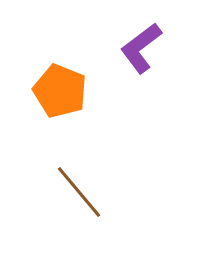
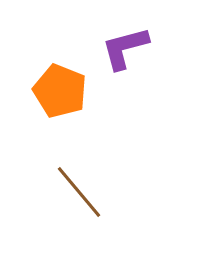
purple L-shape: moved 16 px left; rotated 22 degrees clockwise
